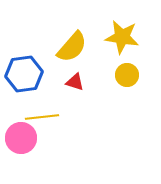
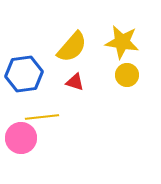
yellow star: moved 5 px down
